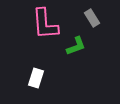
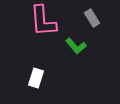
pink L-shape: moved 2 px left, 3 px up
green L-shape: rotated 70 degrees clockwise
